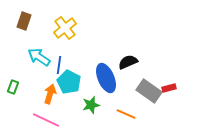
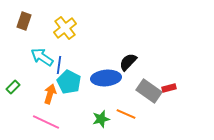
cyan arrow: moved 3 px right
black semicircle: rotated 24 degrees counterclockwise
blue ellipse: rotated 72 degrees counterclockwise
green rectangle: rotated 24 degrees clockwise
green star: moved 10 px right, 14 px down
pink line: moved 2 px down
